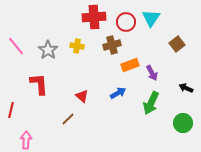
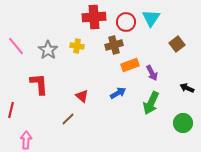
brown cross: moved 2 px right
black arrow: moved 1 px right
